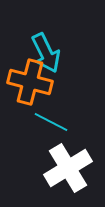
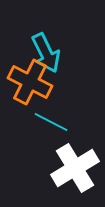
orange cross: rotated 12 degrees clockwise
white cross: moved 7 px right
